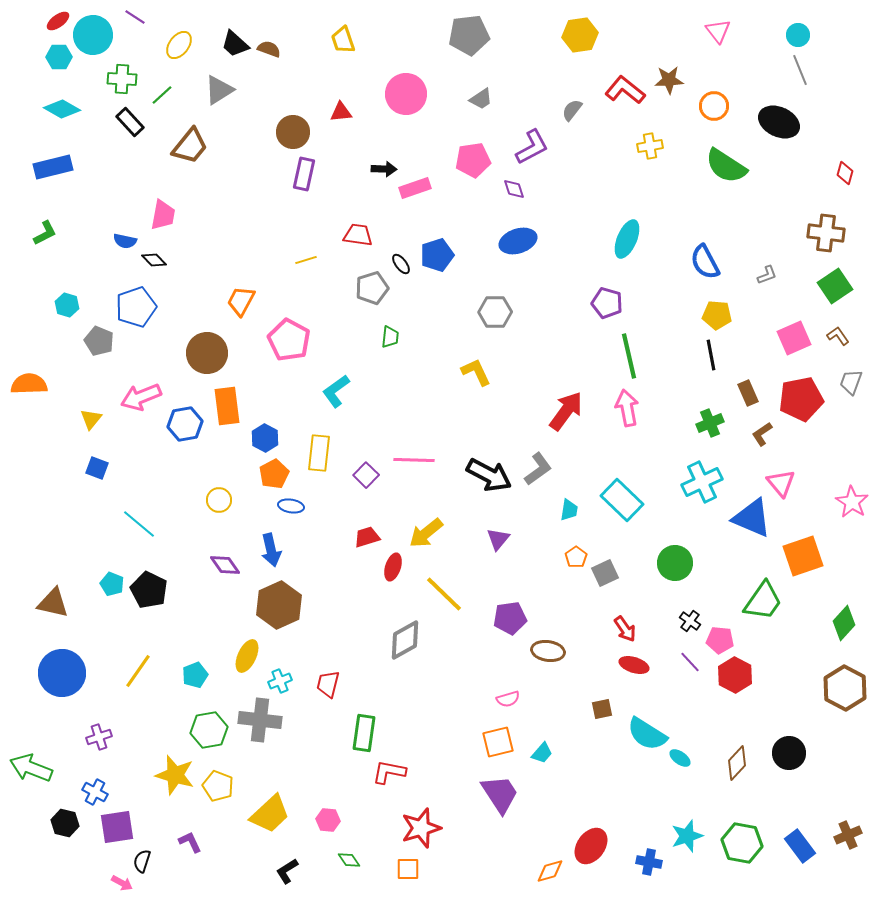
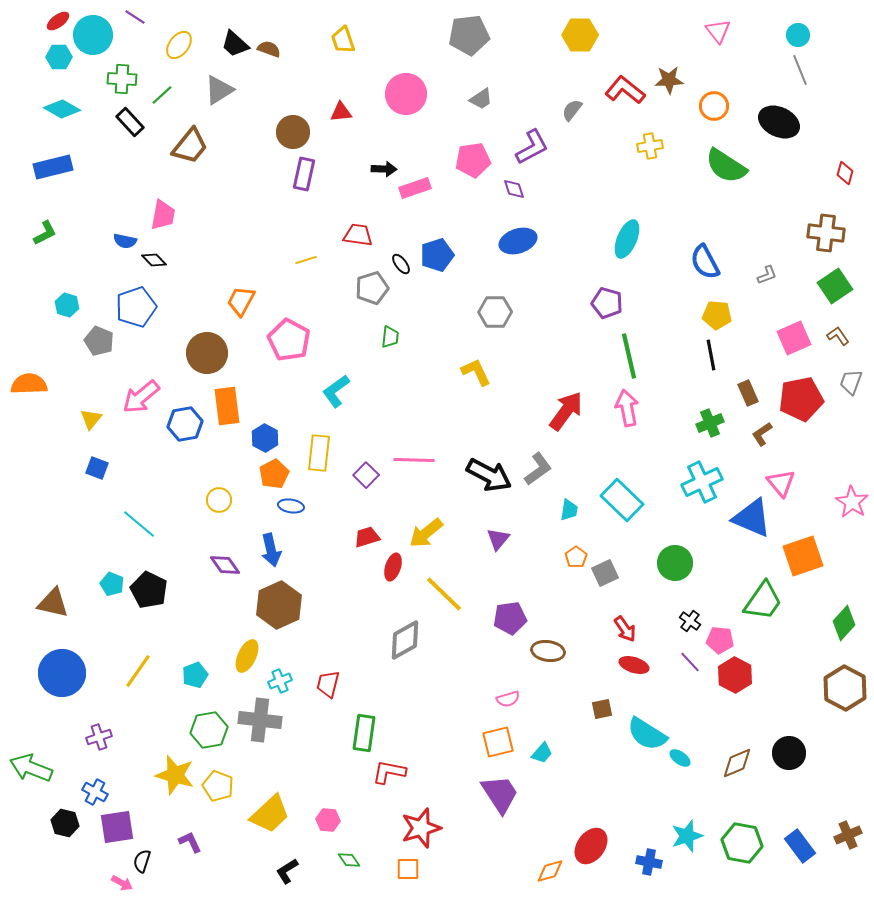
yellow hexagon at (580, 35): rotated 8 degrees clockwise
pink arrow at (141, 397): rotated 18 degrees counterclockwise
brown diamond at (737, 763): rotated 24 degrees clockwise
